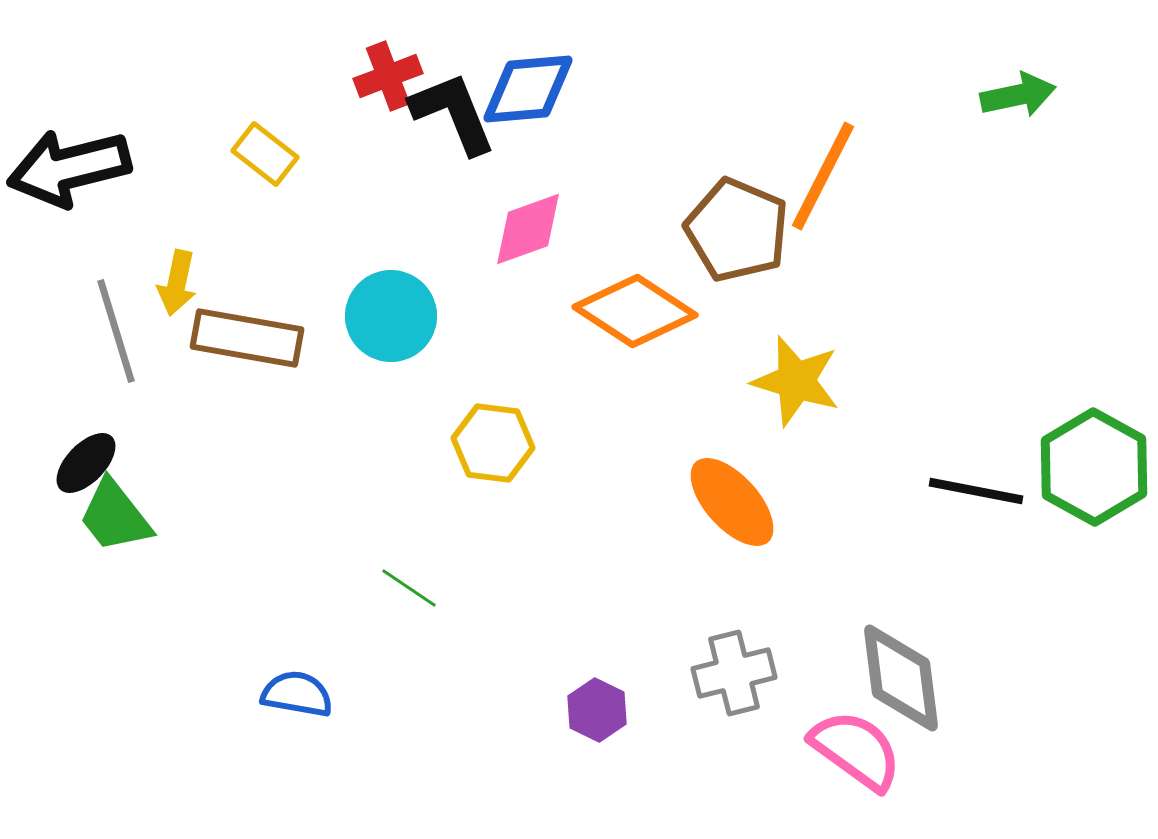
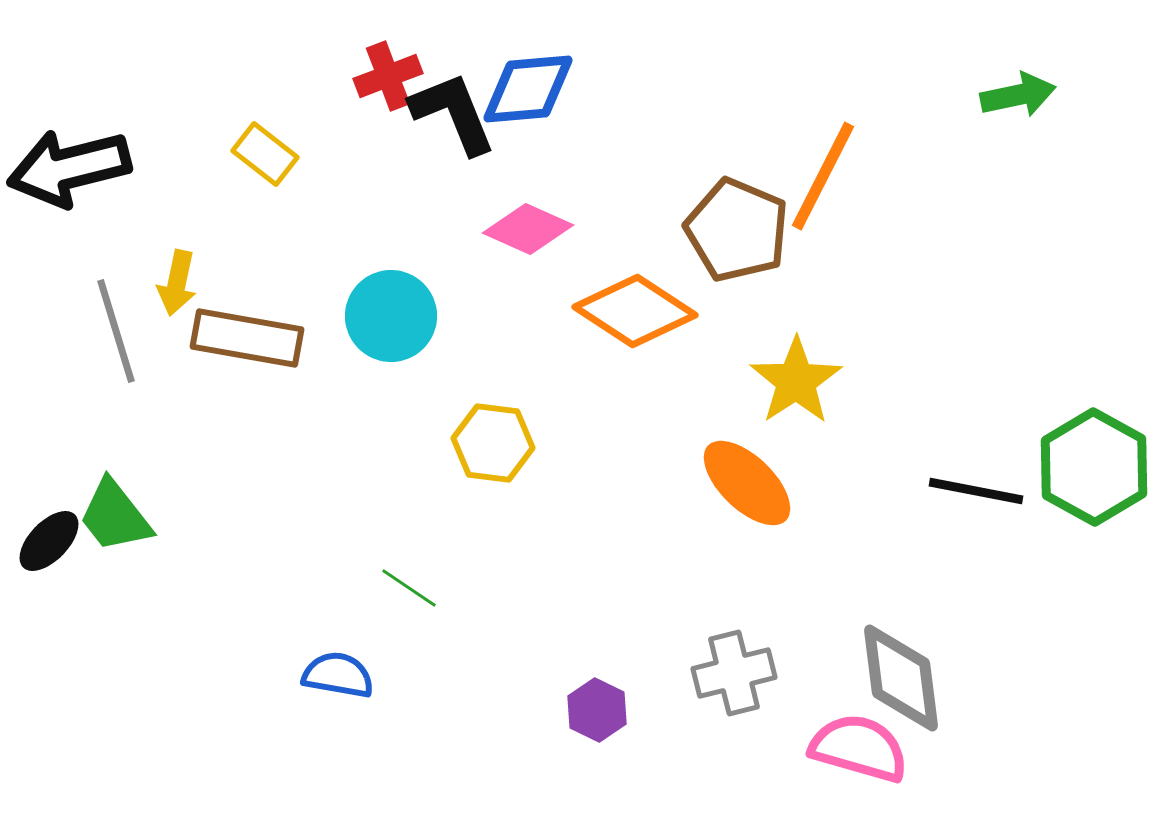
pink diamond: rotated 44 degrees clockwise
yellow star: rotated 22 degrees clockwise
black ellipse: moved 37 px left, 78 px down
orange ellipse: moved 15 px right, 19 px up; rotated 4 degrees counterclockwise
blue semicircle: moved 41 px right, 19 px up
pink semicircle: moved 3 px right, 2 px up; rotated 20 degrees counterclockwise
